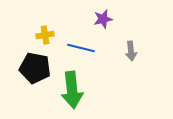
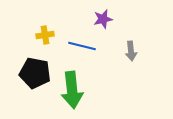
blue line: moved 1 px right, 2 px up
black pentagon: moved 5 px down
